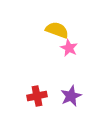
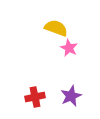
yellow semicircle: moved 1 px left, 2 px up
red cross: moved 2 px left, 1 px down
